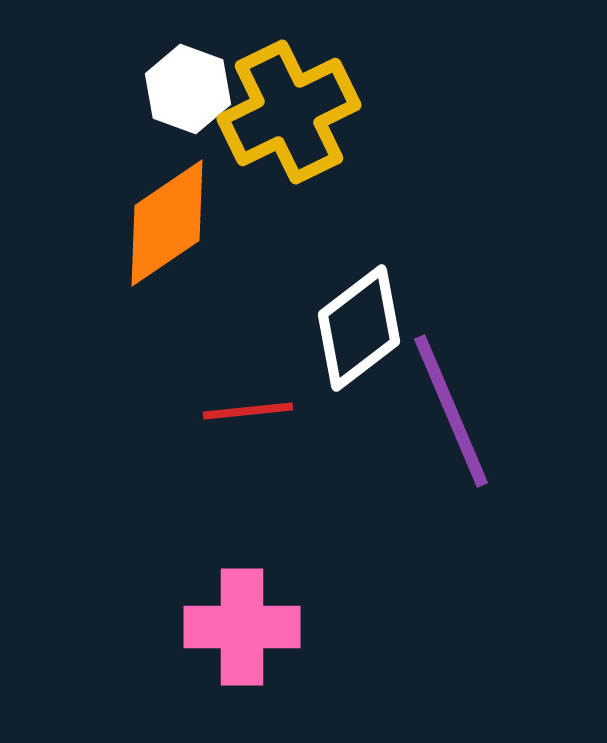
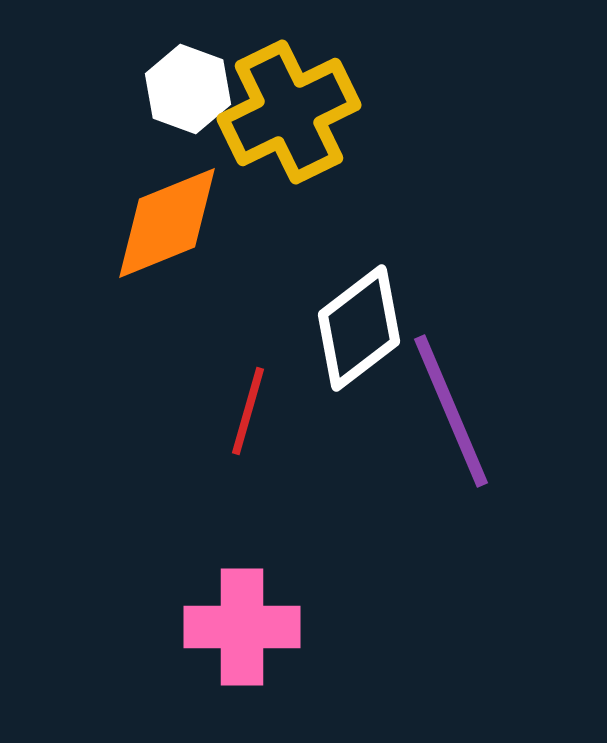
orange diamond: rotated 12 degrees clockwise
red line: rotated 68 degrees counterclockwise
